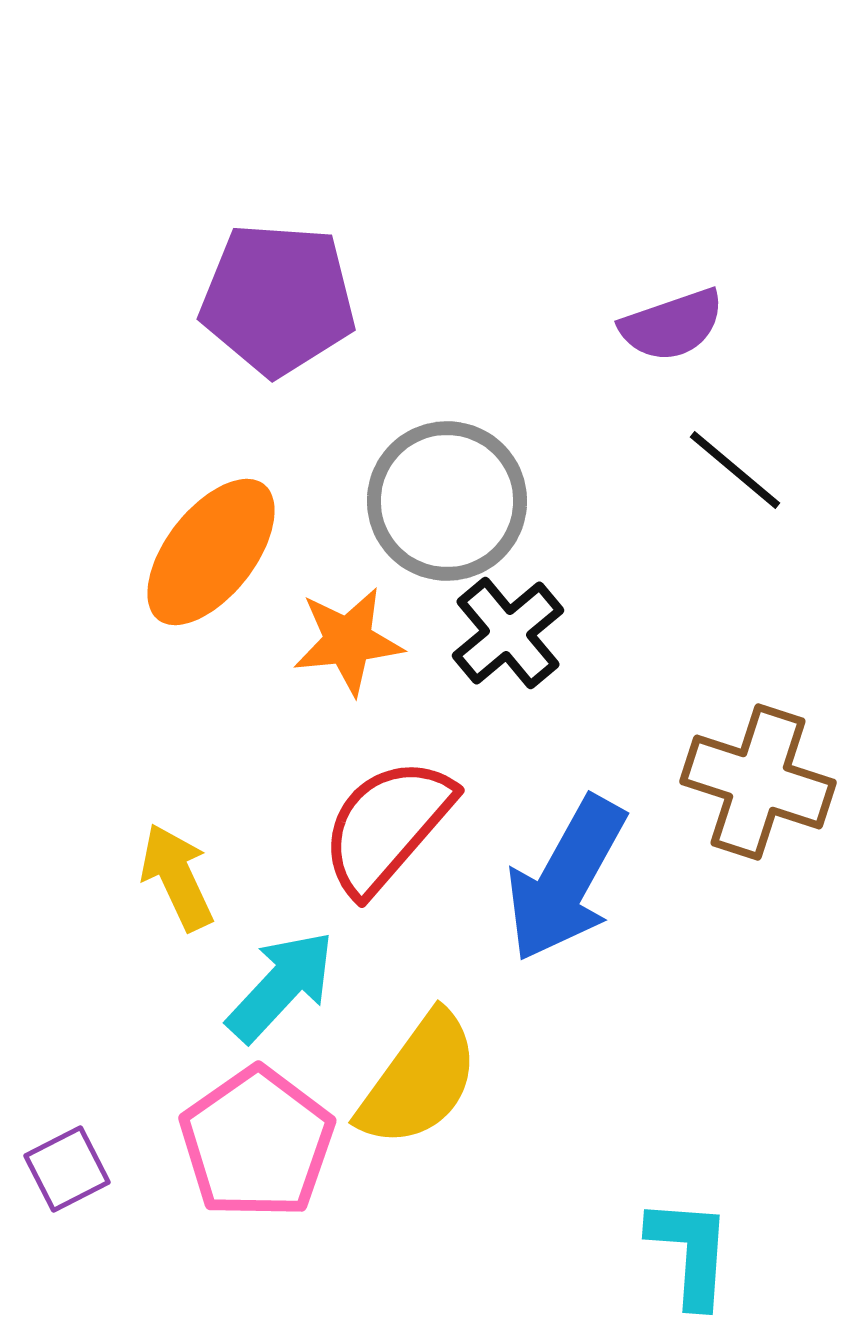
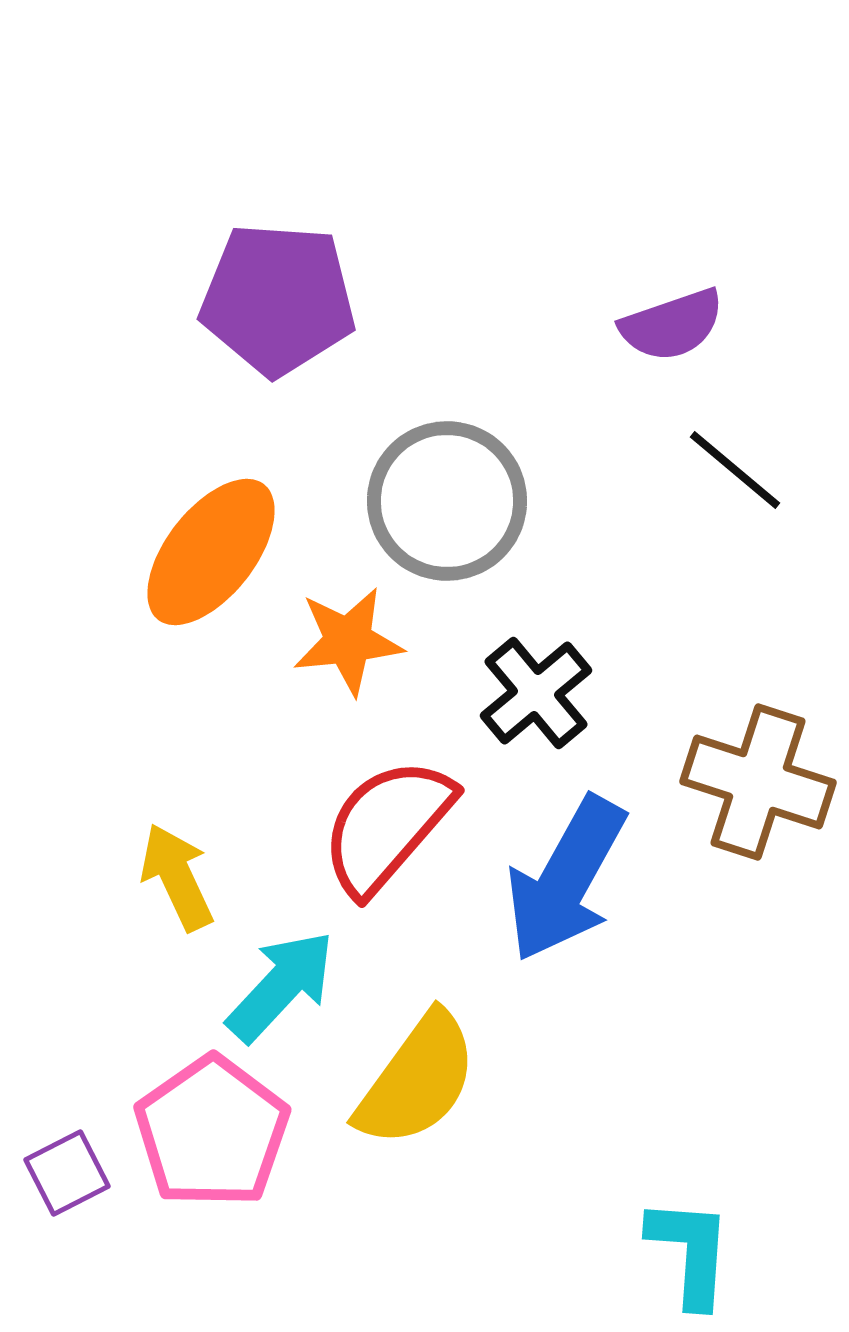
black cross: moved 28 px right, 60 px down
yellow semicircle: moved 2 px left
pink pentagon: moved 45 px left, 11 px up
purple square: moved 4 px down
